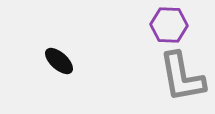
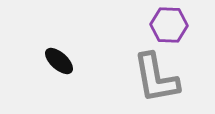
gray L-shape: moved 26 px left, 1 px down
